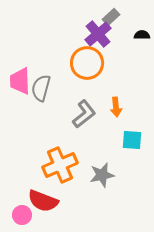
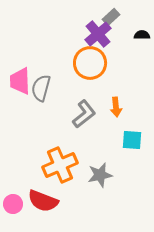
orange circle: moved 3 px right
gray star: moved 2 px left
pink circle: moved 9 px left, 11 px up
